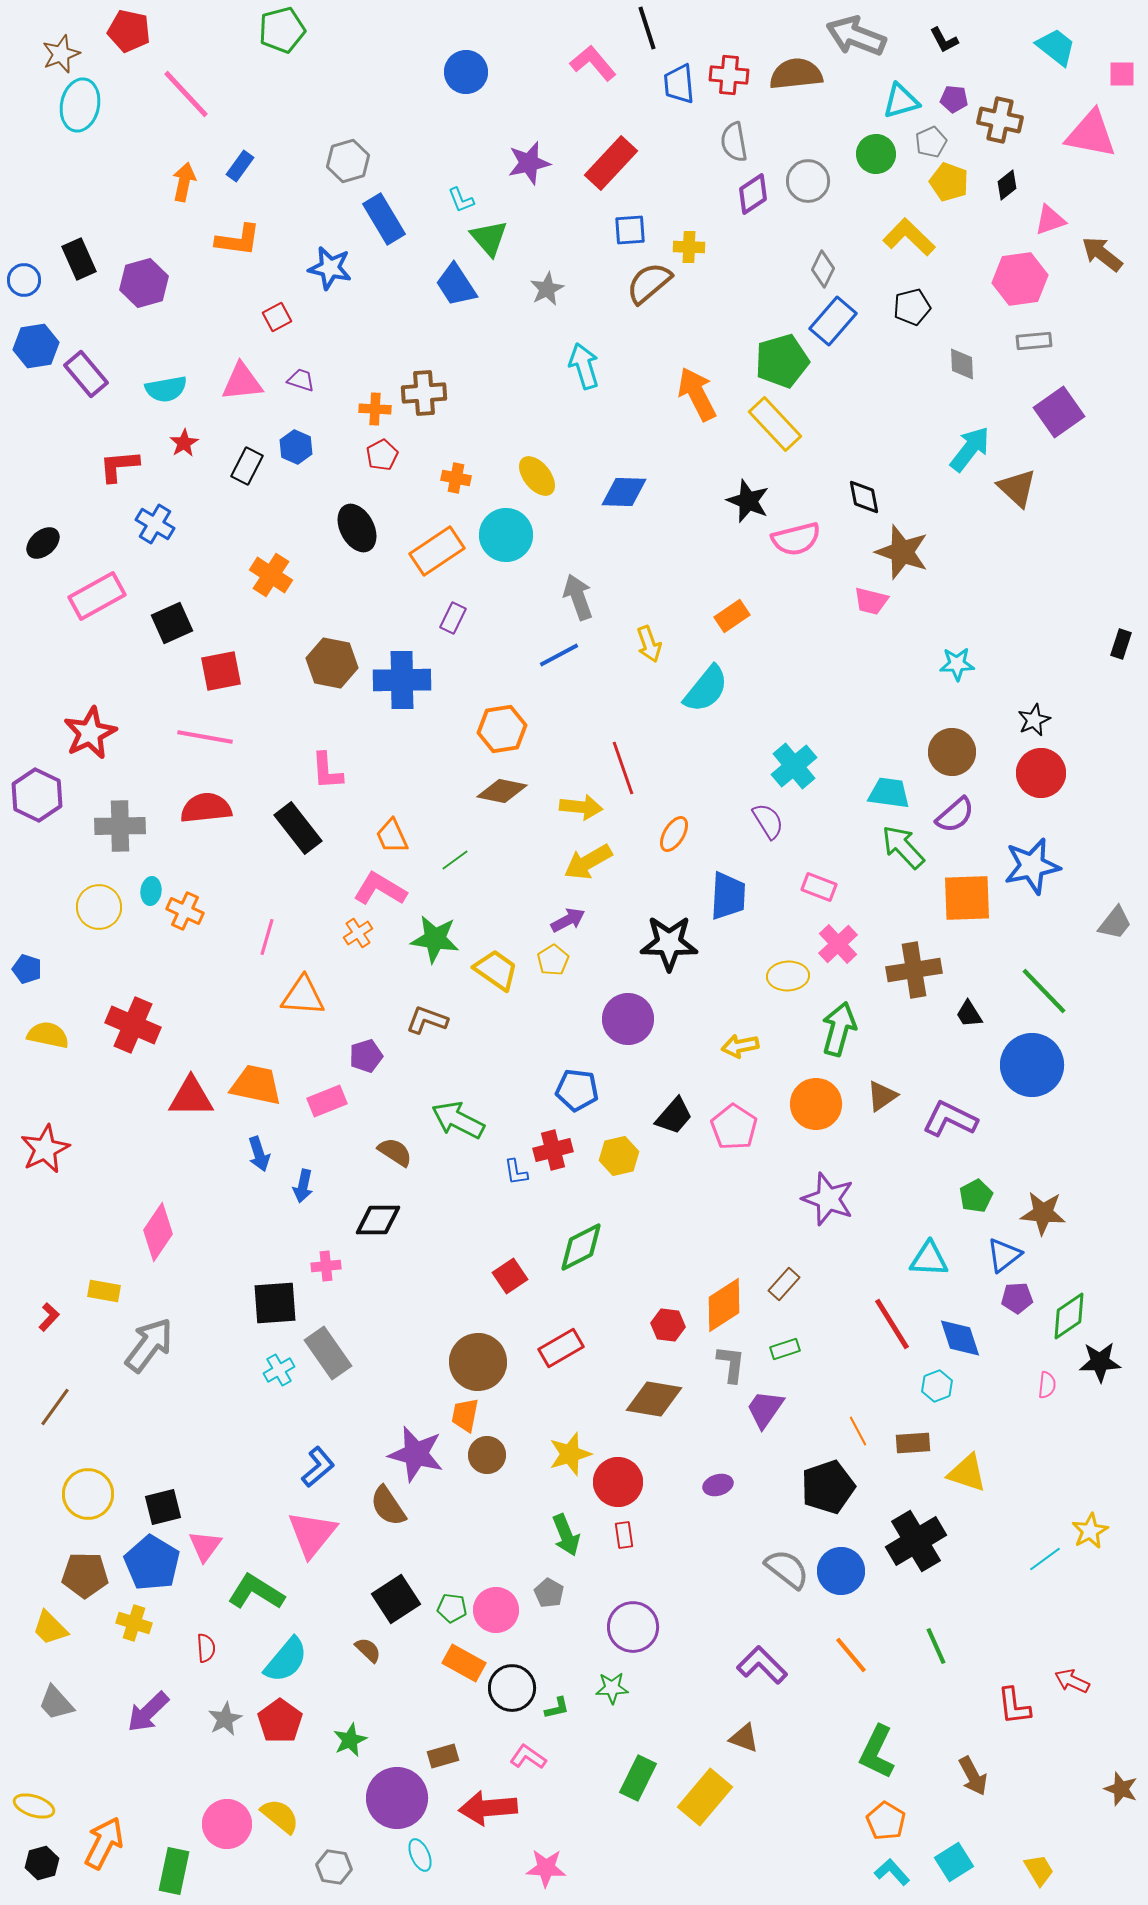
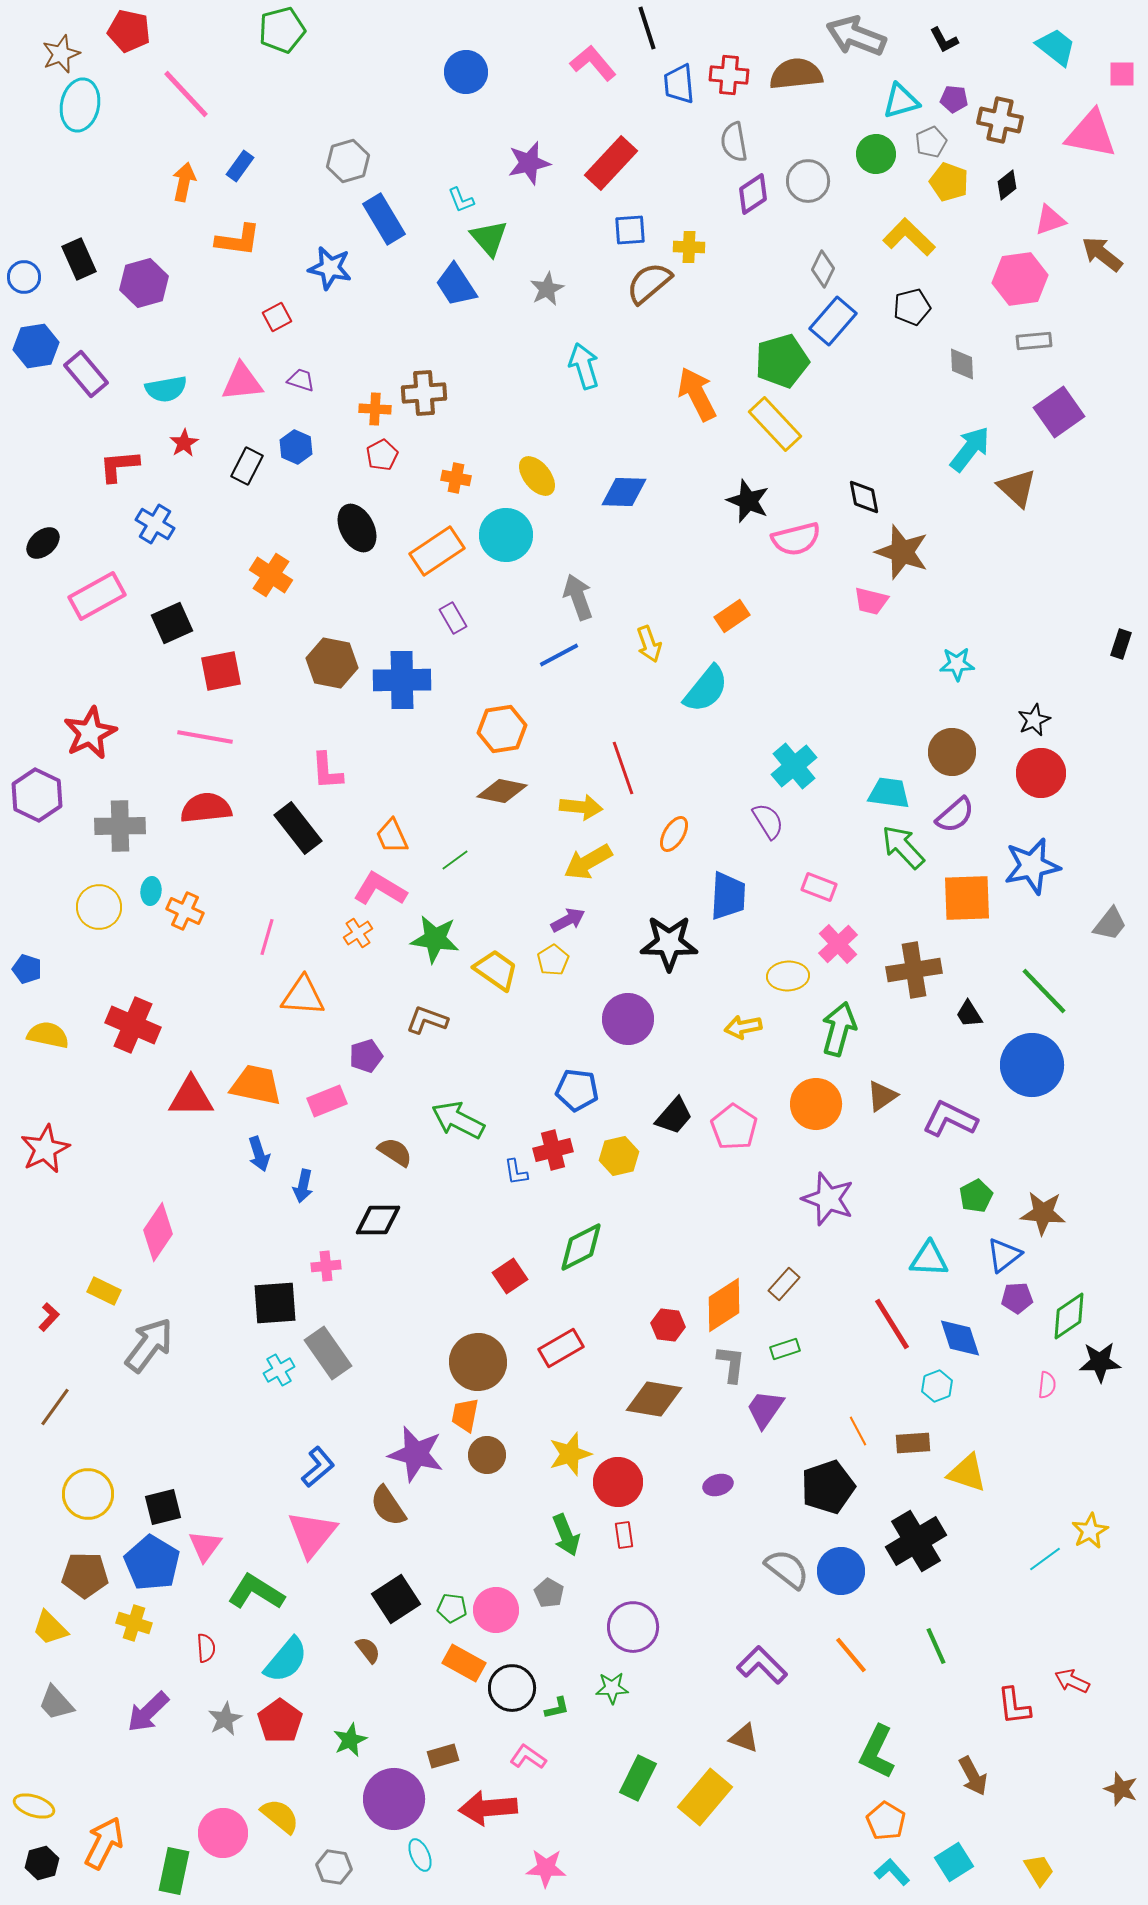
blue circle at (24, 280): moved 3 px up
purple rectangle at (453, 618): rotated 56 degrees counterclockwise
gray trapezoid at (1115, 923): moved 5 px left, 1 px down
yellow arrow at (740, 1046): moved 3 px right, 19 px up
yellow rectangle at (104, 1291): rotated 16 degrees clockwise
brown semicircle at (368, 1650): rotated 8 degrees clockwise
purple circle at (397, 1798): moved 3 px left, 1 px down
pink circle at (227, 1824): moved 4 px left, 9 px down
